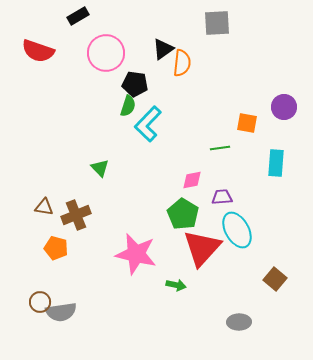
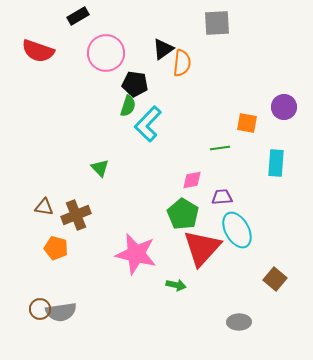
brown circle: moved 7 px down
